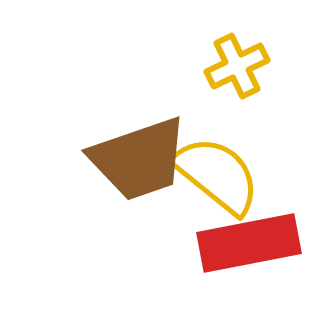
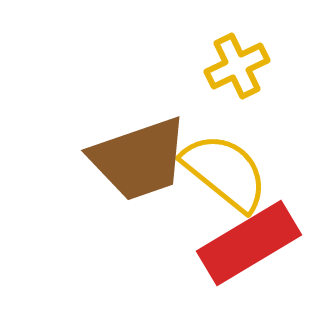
yellow semicircle: moved 8 px right, 3 px up
red rectangle: rotated 20 degrees counterclockwise
